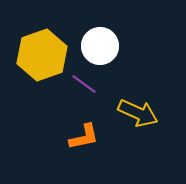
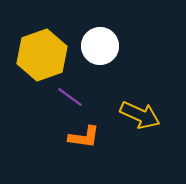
purple line: moved 14 px left, 13 px down
yellow arrow: moved 2 px right, 2 px down
orange L-shape: rotated 20 degrees clockwise
